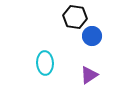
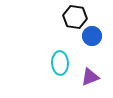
cyan ellipse: moved 15 px right
purple triangle: moved 1 px right, 2 px down; rotated 12 degrees clockwise
